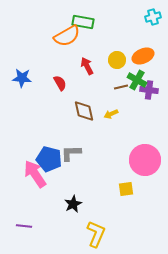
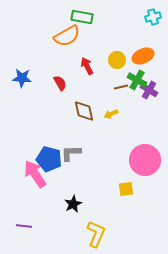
green rectangle: moved 1 px left, 5 px up
purple cross: rotated 24 degrees clockwise
